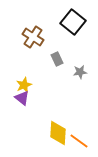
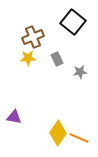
brown cross: rotated 35 degrees clockwise
yellow star: moved 4 px right, 27 px up; rotated 21 degrees clockwise
purple triangle: moved 8 px left, 19 px down; rotated 28 degrees counterclockwise
yellow diamond: rotated 30 degrees clockwise
orange line: moved 3 px up; rotated 12 degrees counterclockwise
